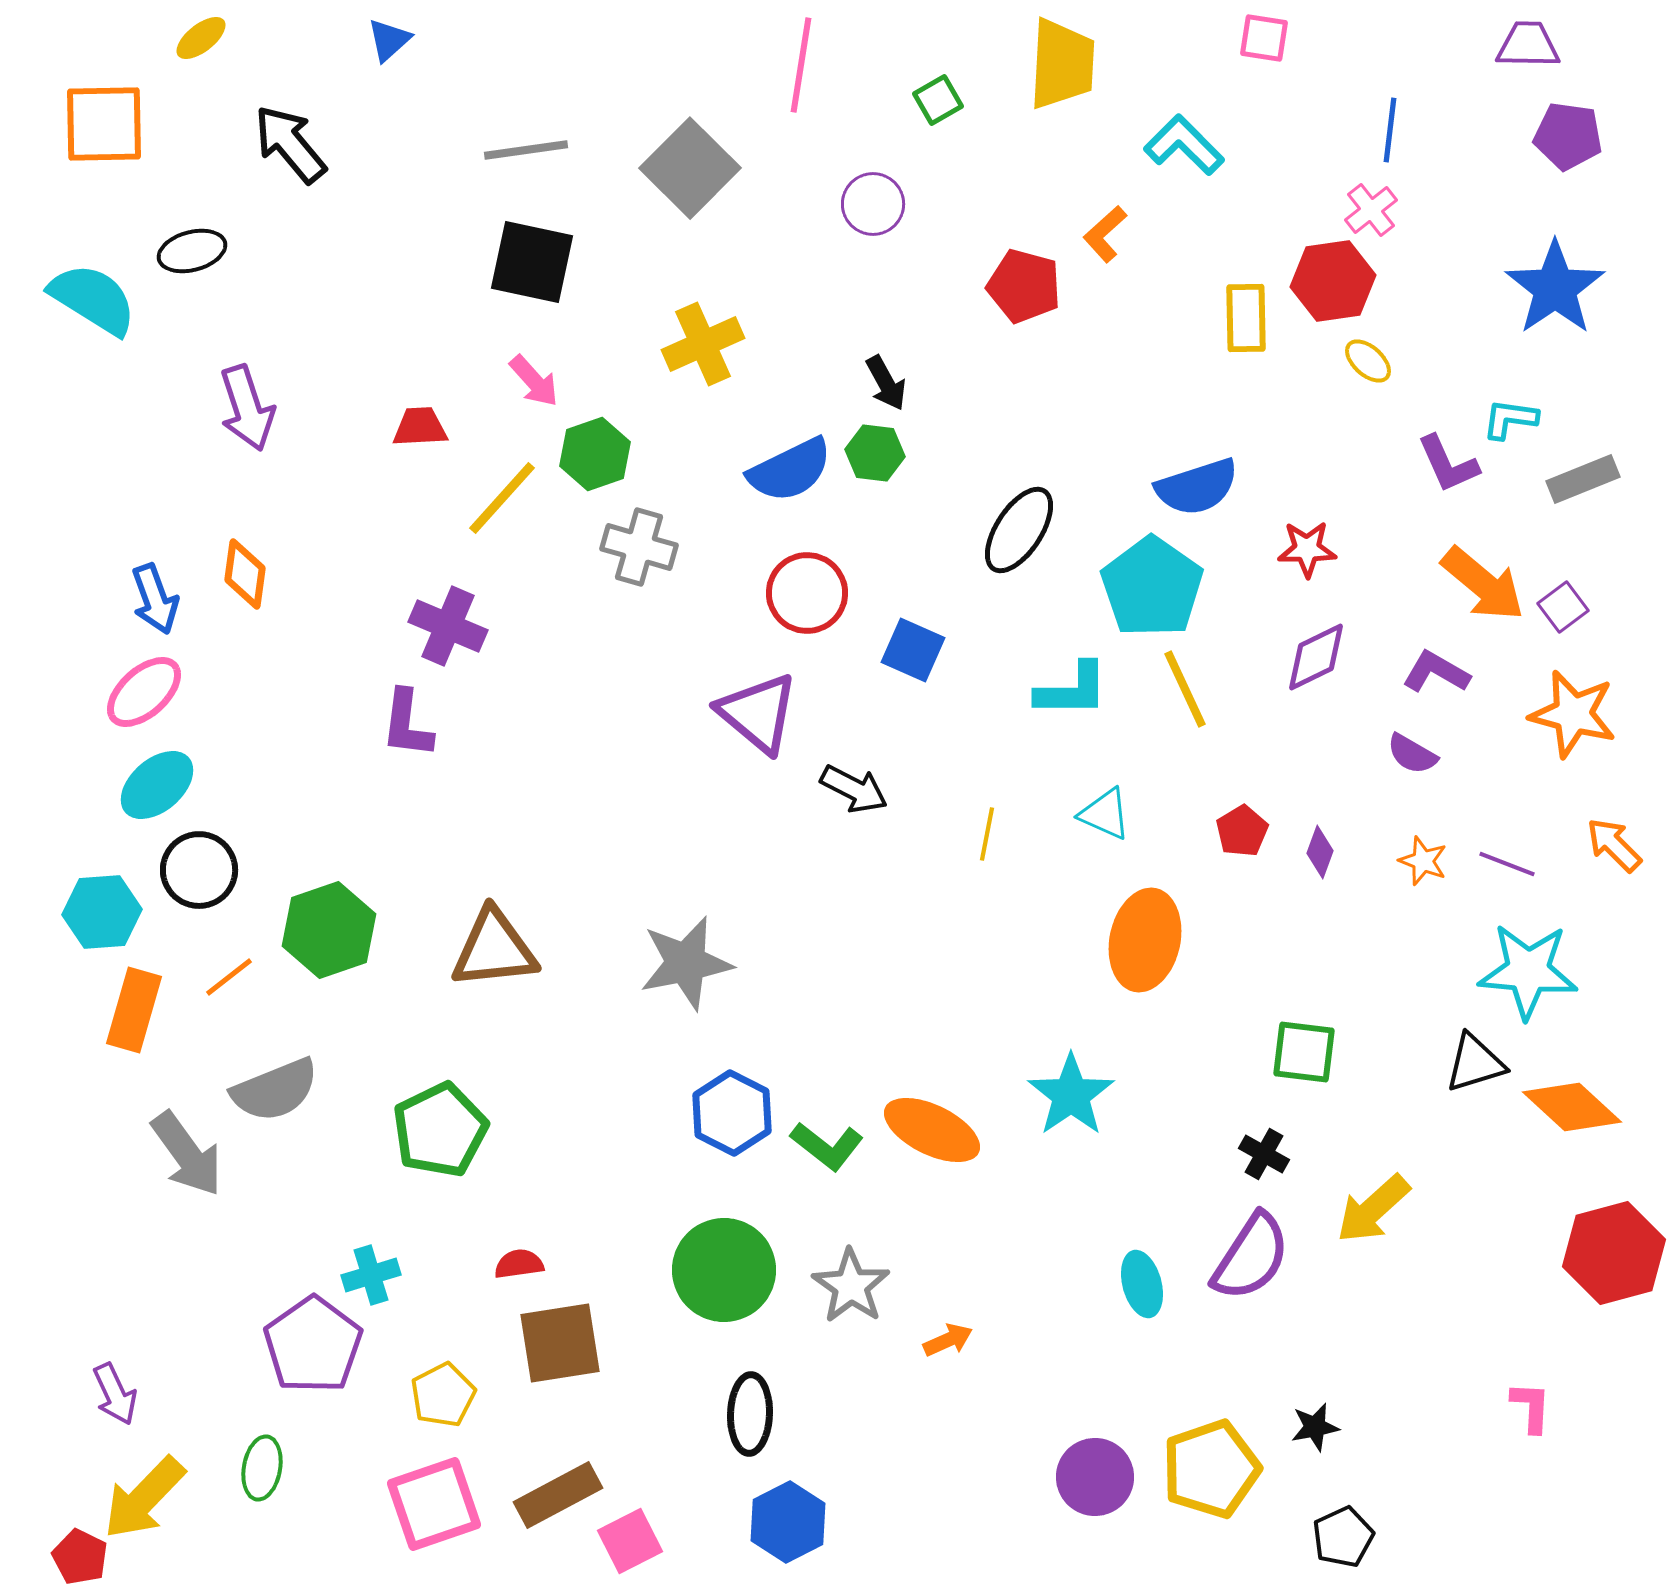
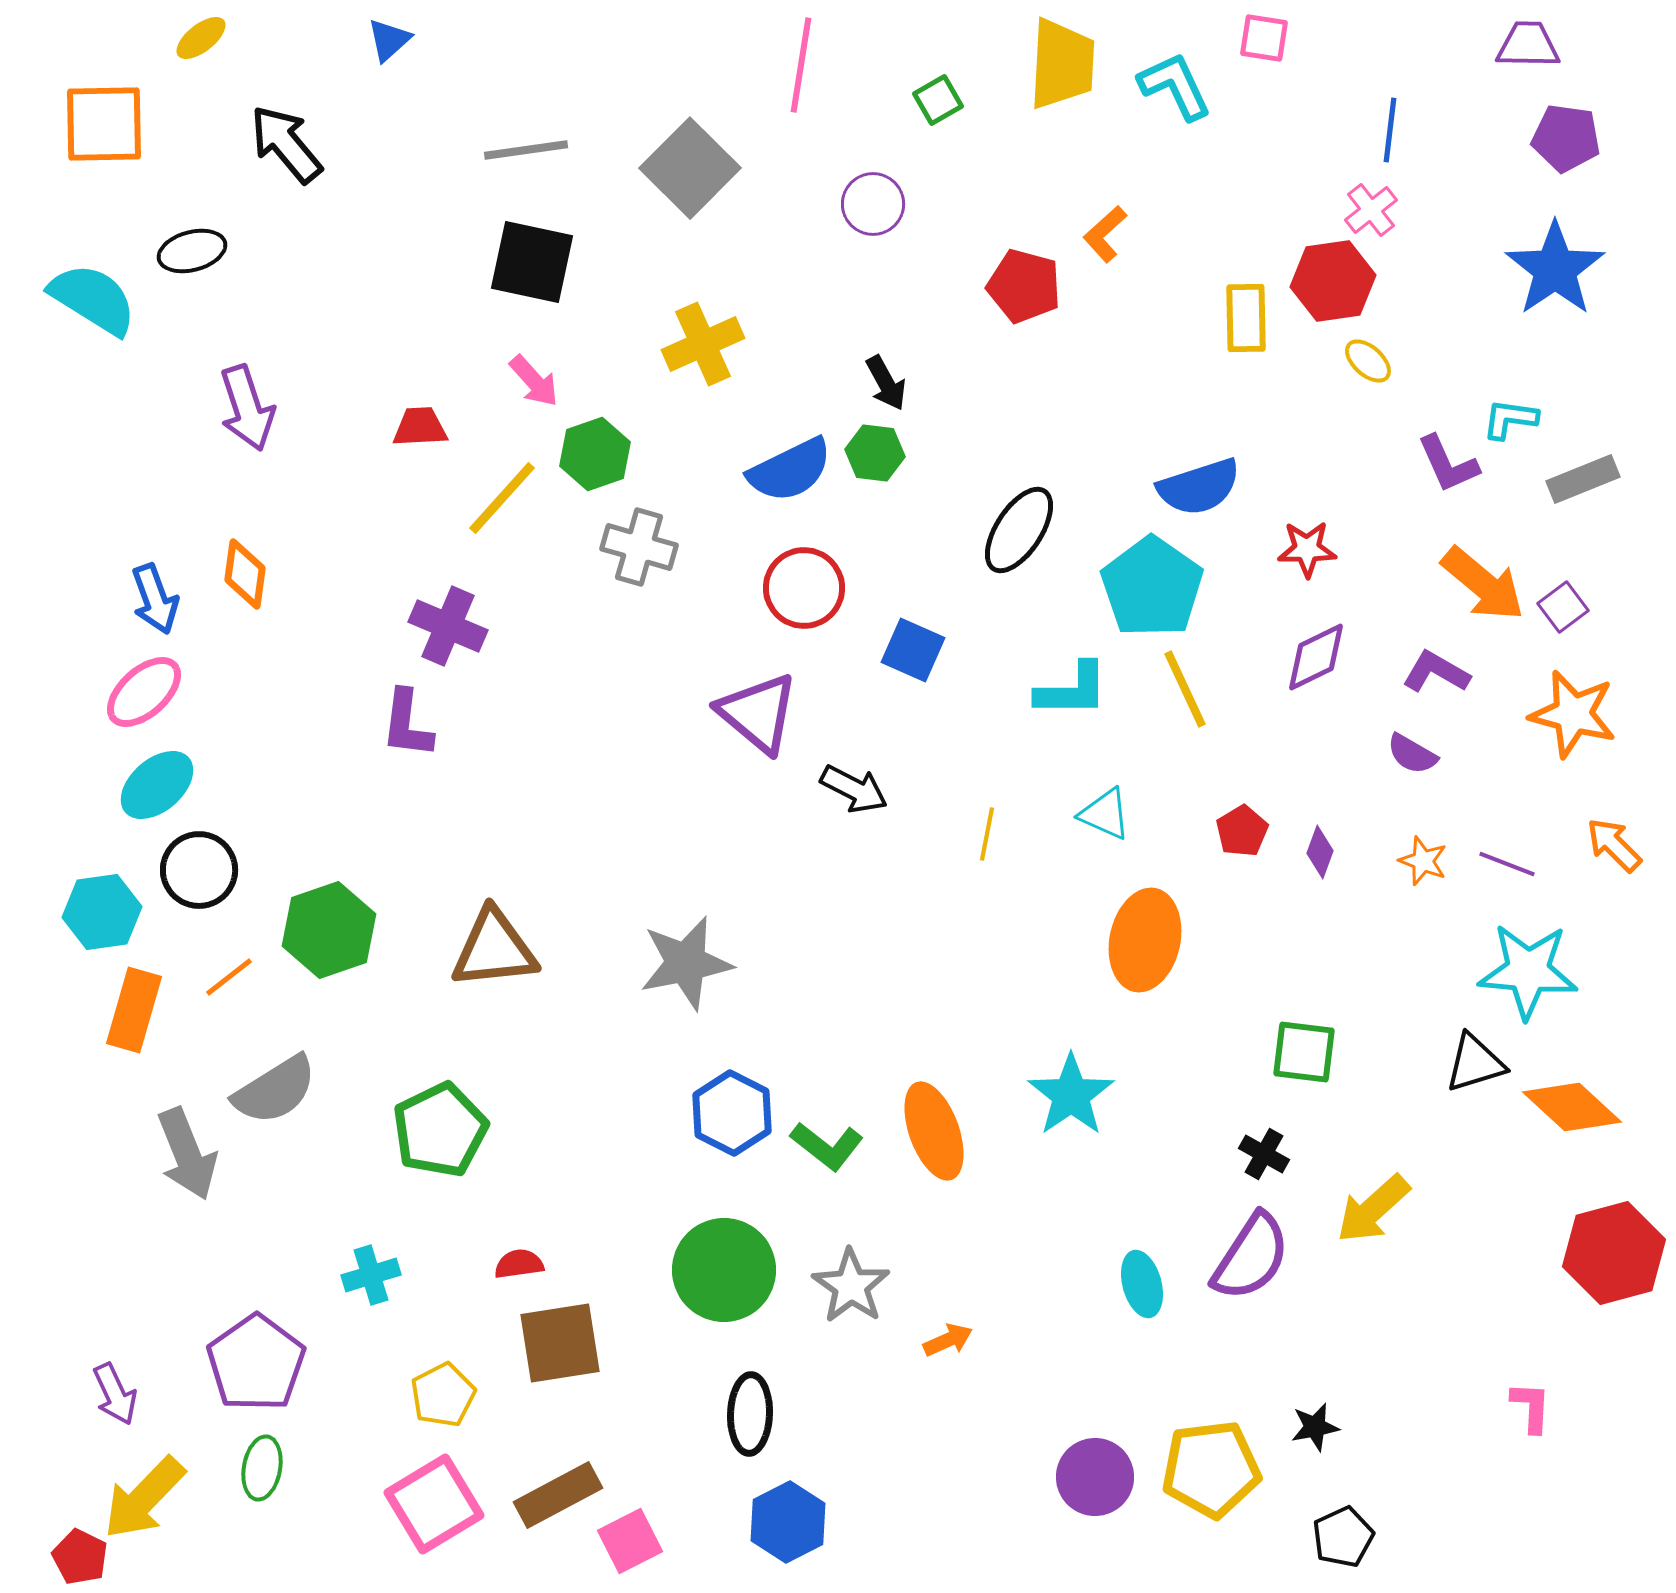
purple pentagon at (1568, 136): moved 2 px left, 2 px down
black arrow at (290, 144): moved 4 px left
cyan L-shape at (1184, 145): moved 9 px left, 59 px up; rotated 20 degrees clockwise
blue star at (1555, 288): moved 19 px up
blue semicircle at (1197, 487): moved 2 px right
red circle at (807, 593): moved 3 px left, 5 px up
cyan hexagon at (102, 912): rotated 4 degrees counterclockwise
gray semicircle at (275, 1090): rotated 10 degrees counterclockwise
orange ellipse at (932, 1130): moved 2 px right, 1 px down; rotated 44 degrees clockwise
gray arrow at (187, 1154): rotated 14 degrees clockwise
purple pentagon at (313, 1345): moved 57 px left, 18 px down
yellow pentagon at (1211, 1469): rotated 12 degrees clockwise
pink square at (434, 1504): rotated 12 degrees counterclockwise
